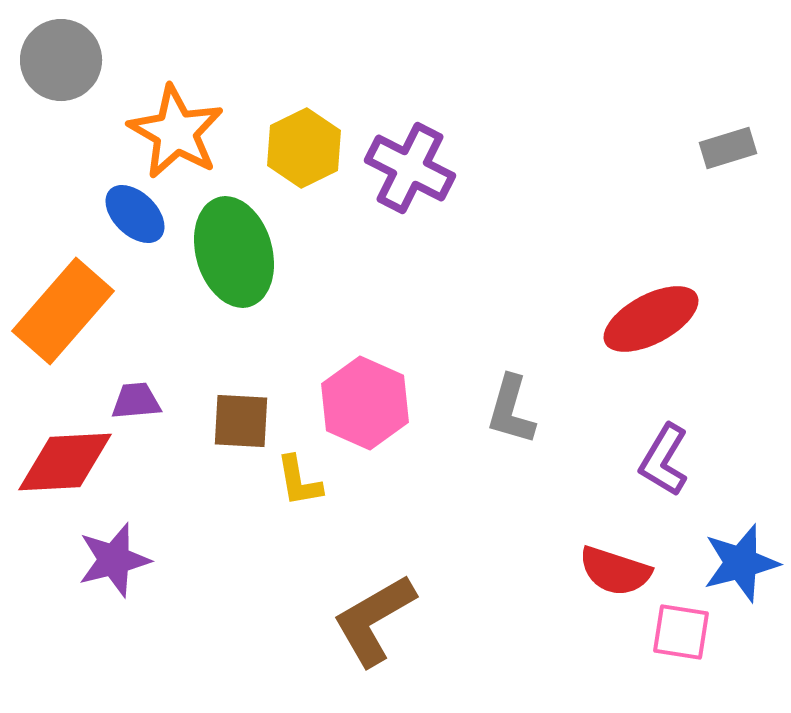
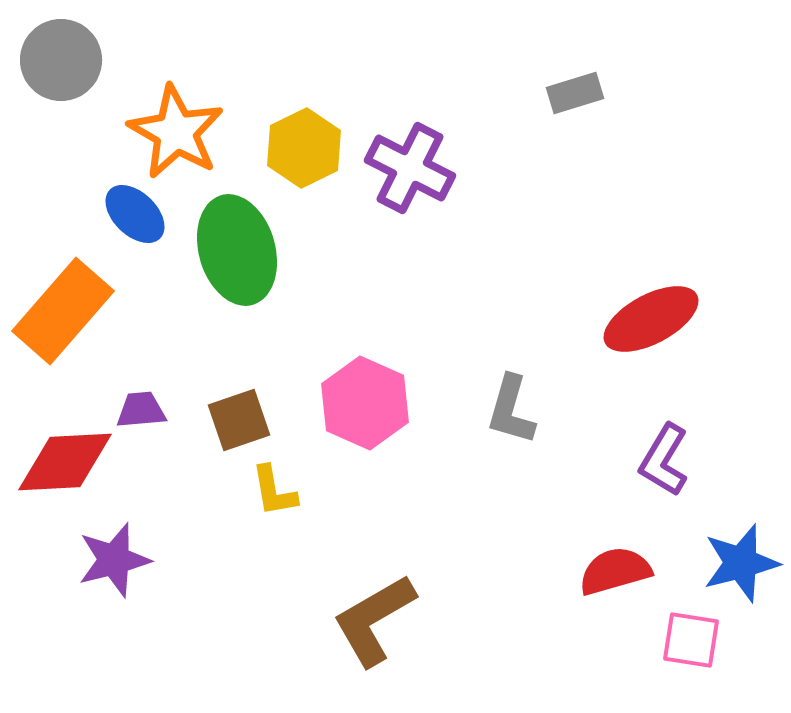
gray rectangle: moved 153 px left, 55 px up
green ellipse: moved 3 px right, 2 px up
purple trapezoid: moved 5 px right, 9 px down
brown square: moved 2 px left, 1 px up; rotated 22 degrees counterclockwise
yellow L-shape: moved 25 px left, 10 px down
red semicircle: rotated 146 degrees clockwise
pink square: moved 10 px right, 8 px down
